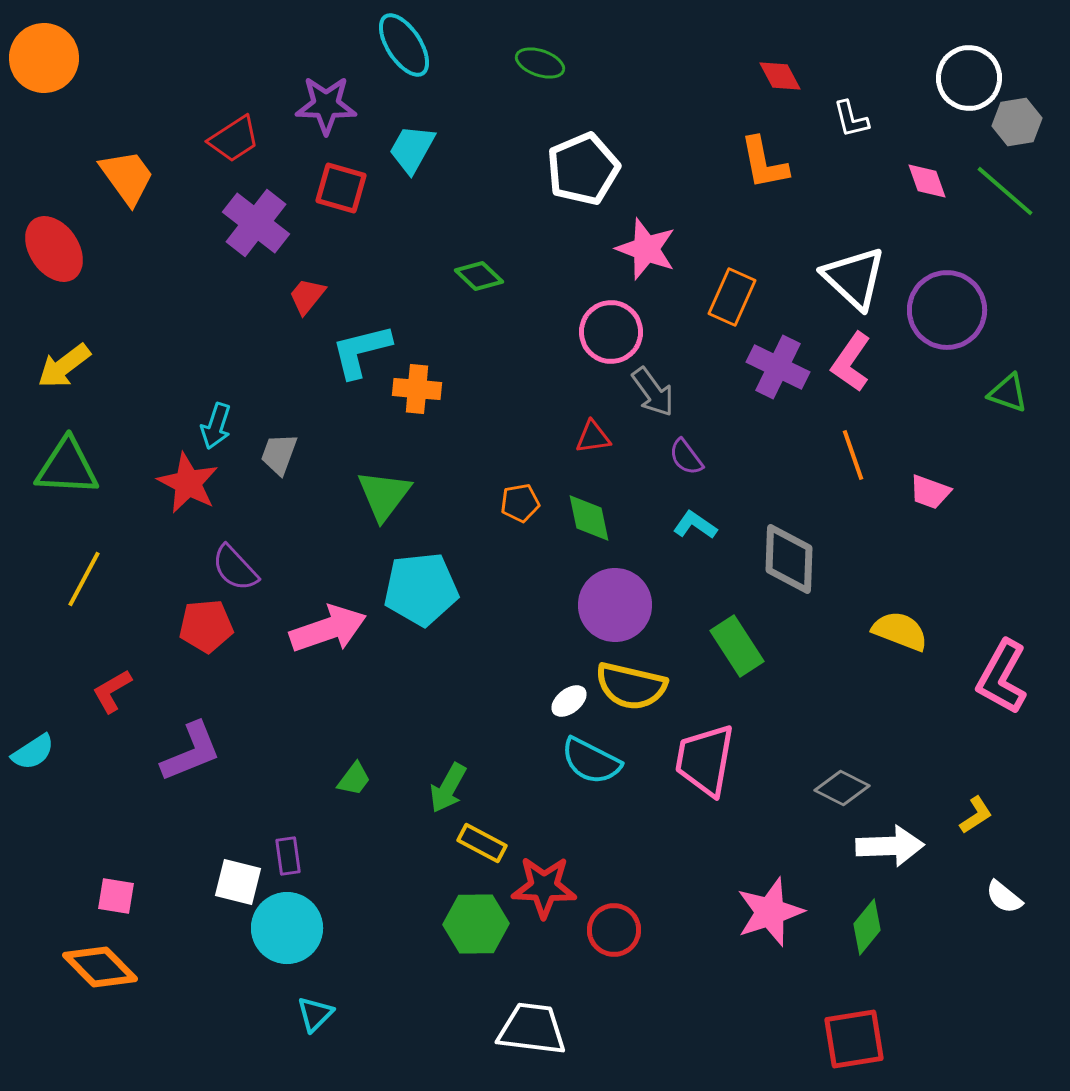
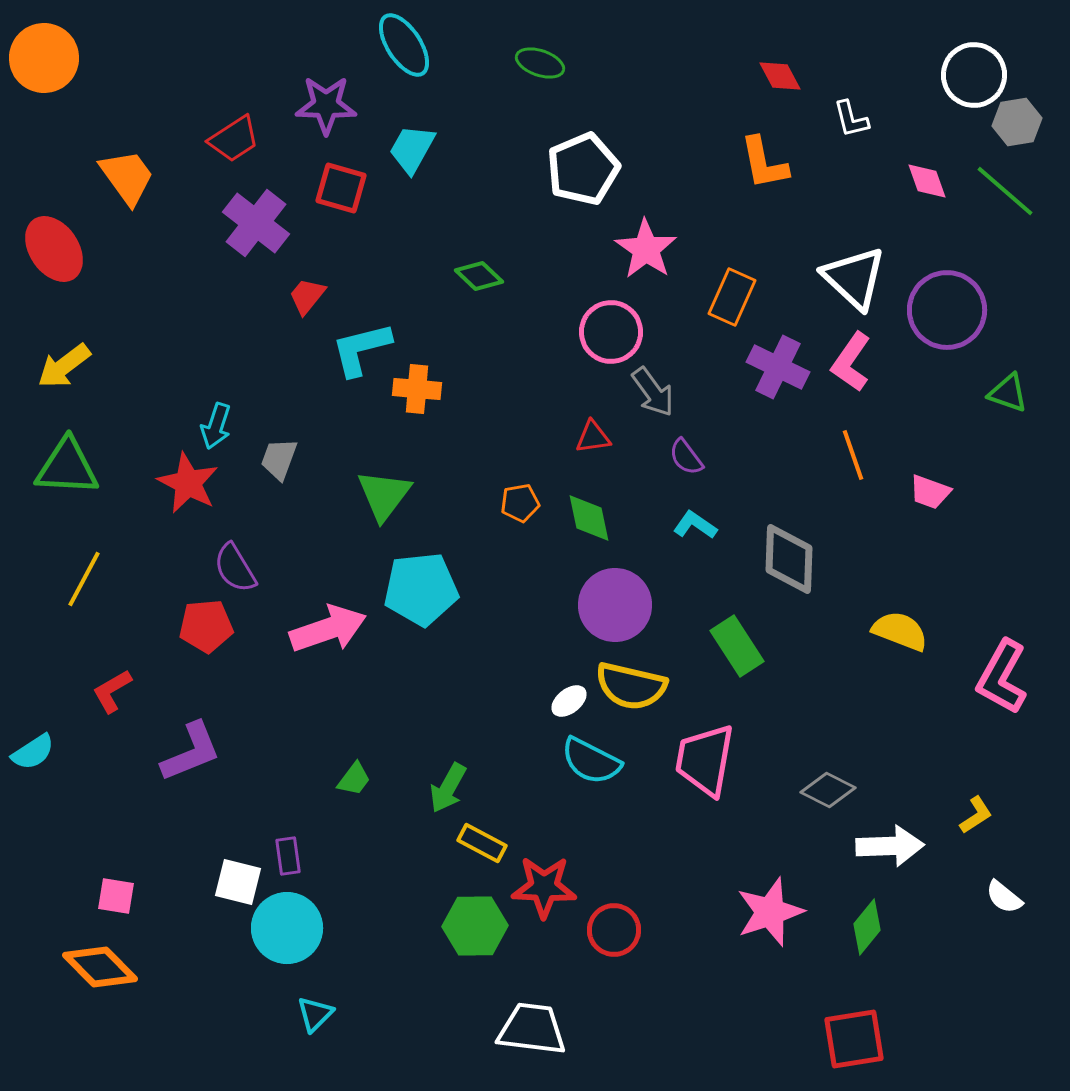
white circle at (969, 78): moved 5 px right, 3 px up
pink star at (646, 249): rotated 14 degrees clockwise
cyan L-shape at (361, 351): moved 2 px up
gray trapezoid at (279, 454): moved 5 px down
purple semicircle at (235, 568): rotated 12 degrees clockwise
gray diamond at (842, 788): moved 14 px left, 2 px down
green hexagon at (476, 924): moved 1 px left, 2 px down
